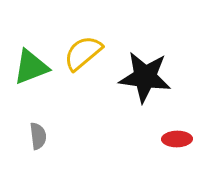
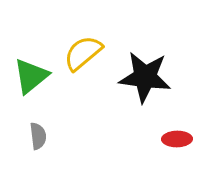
green triangle: moved 9 px down; rotated 18 degrees counterclockwise
